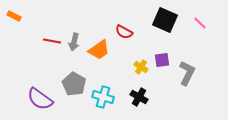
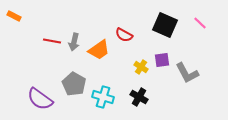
black square: moved 5 px down
red semicircle: moved 3 px down
gray L-shape: rotated 125 degrees clockwise
